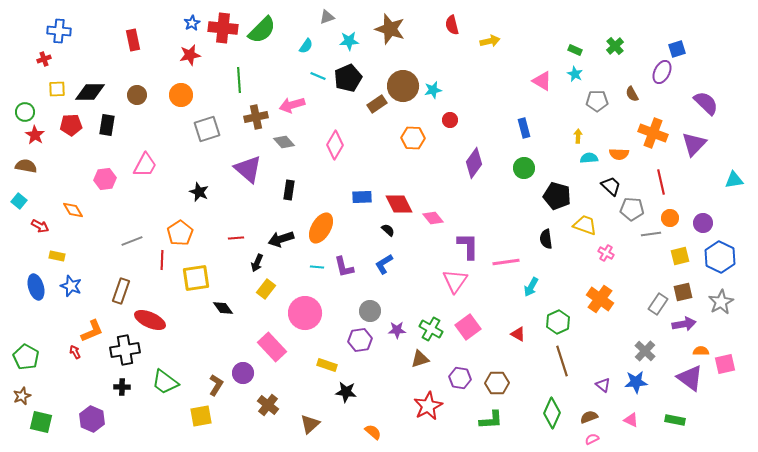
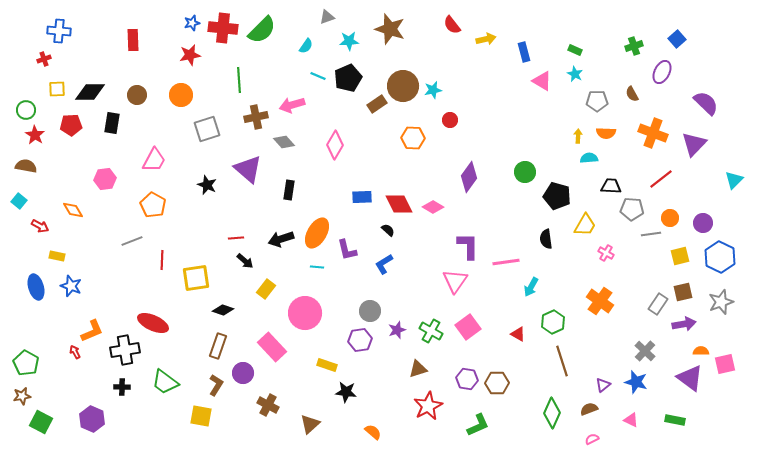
blue star at (192, 23): rotated 14 degrees clockwise
red semicircle at (452, 25): rotated 24 degrees counterclockwise
red rectangle at (133, 40): rotated 10 degrees clockwise
yellow arrow at (490, 41): moved 4 px left, 2 px up
green cross at (615, 46): moved 19 px right; rotated 24 degrees clockwise
blue square at (677, 49): moved 10 px up; rotated 24 degrees counterclockwise
green circle at (25, 112): moved 1 px right, 2 px up
black rectangle at (107, 125): moved 5 px right, 2 px up
blue rectangle at (524, 128): moved 76 px up
orange semicircle at (619, 154): moved 13 px left, 21 px up
purple diamond at (474, 163): moved 5 px left, 14 px down
pink trapezoid at (145, 165): moved 9 px right, 5 px up
green circle at (524, 168): moved 1 px right, 4 px down
cyan triangle at (734, 180): rotated 36 degrees counterclockwise
red line at (661, 182): moved 3 px up; rotated 65 degrees clockwise
black trapezoid at (611, 186): rotated 40 degrees counterclockwise
black star at (199, 192): moved 8 px right, 7 px up
pink diamond at (433, 218): moved 11 px up; rotated 20 degrees counterclockwise
yellow trapezoid at (585, 225): rotated 100 degrees clockwise
orange ellipse at (321, 228): moved 4 px left, 5 px down
orange pentagon at (180, 233): moved 27 px left, 28 px up; rotated 10 degrees counterclockwise
black arrow at (257, 263): moved 12 px left, 2 px up; rotated 72 degrees counterclockwise
purple L-shape at (344, 267): moved 3 px right, 17 px up
brown rectangle at (121, 291): moved 97 px right, 55 px down
orange cross at (600, 299): moved 2 px down
gray star at (721, 302): rotated 10 degrees clockwise
black diamond at (223, 308): moved 2 px down; rotated 35 degrees counterclockwise
red ellipse at (150, 320): moved 3 px right, 3 px down
green hexagon at (558, 322): moved 5 px left
green cross at (431, 329): moved 2 px down
purple star at (397, 330): rotated 18 degrees counterclockwise
green pentagon at (26, 357): moved 6 px down
brown triangle at (420, 359): moved 2 px left, 10 px down
purple hexagon at (460, 378): moved 7 px right, 1 px down
blue star at (636, 382): rotated 20 degrees clockwise
purple triangle at (603, 385): rotated 42 degrees clockwise
brown star at (22, 396): rotated 12 degrees clockwise
brown cross at (268, 405): rotated 10 degrees counterclockwise
yellow square at (201, 416): rotated 20 degrees clockwise
brown semicircle at (589, 417): moved 8 px up
green L-shape at (491, 420): moved 13 px left, 5 px down; rotated 20 degrees counterclockwise
green square at (41, 422): rotated 15 degrees clockwise
